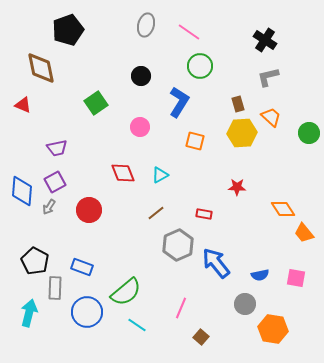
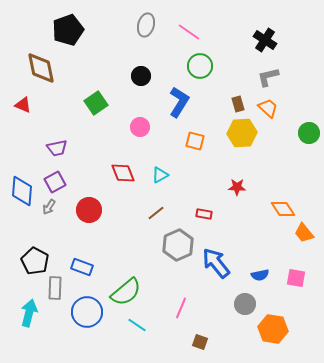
orange trapezoid at (271, 117): moved 3 px left, 9 px up
brown square at (201, 337): moved 1 px left, 5 px down; rotated 21 degrees counterclockwise
